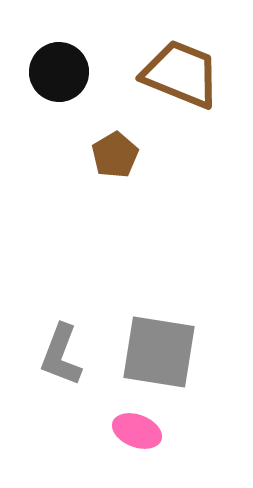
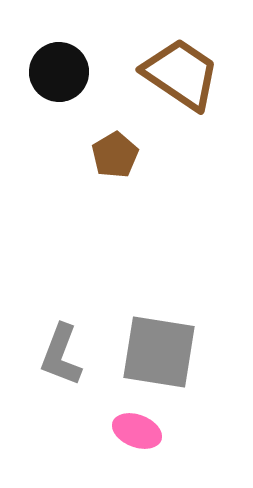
brown trapezoid: rotated 12 degrees clockwise
